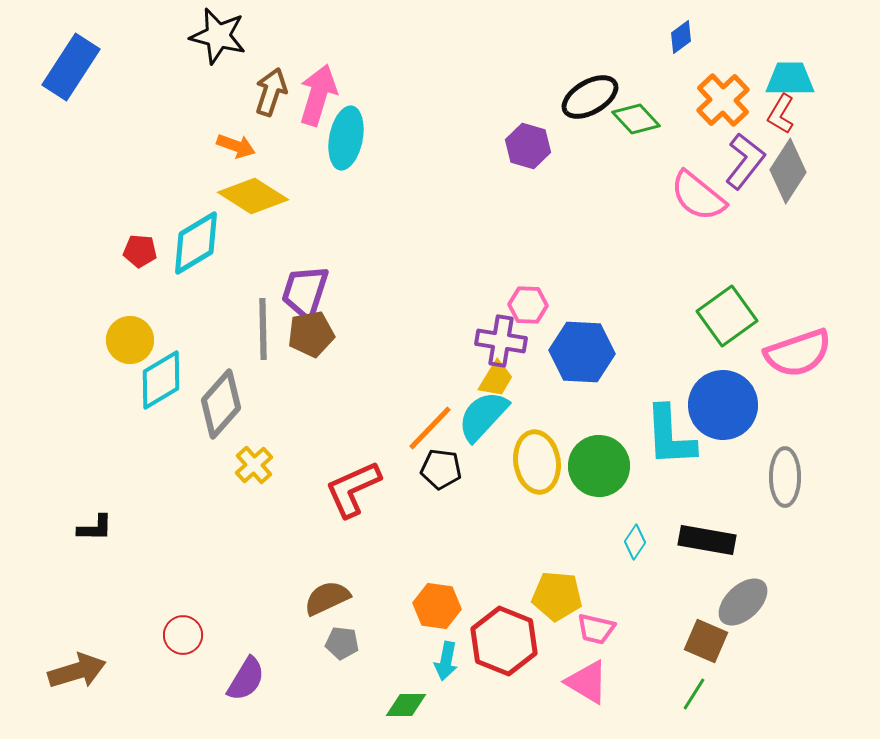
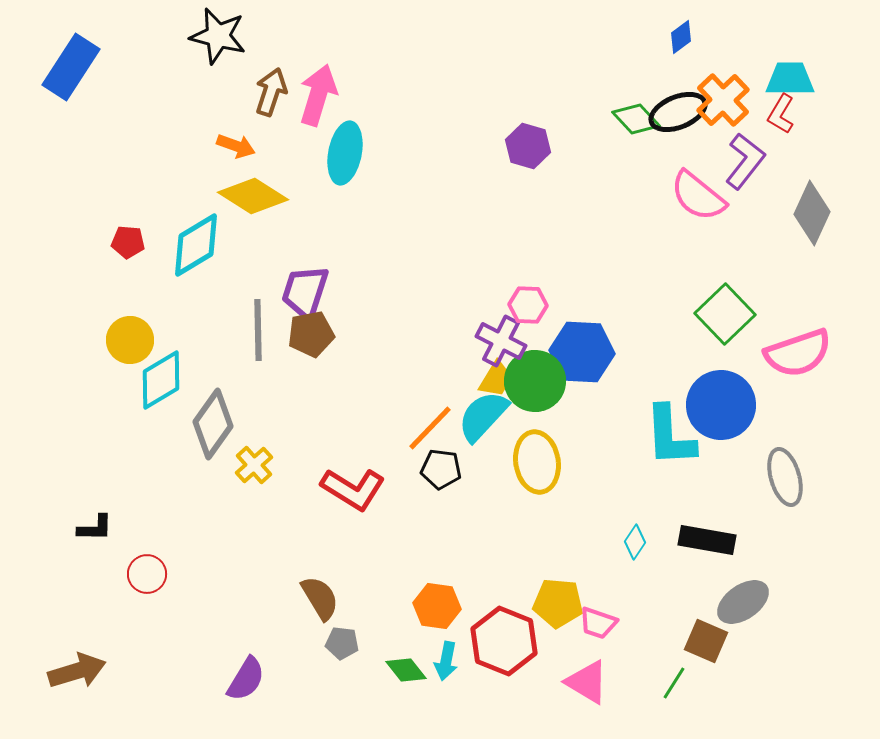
black ellipse at (590, 97): moved 88 px right, 15 px down; rotated 8 degrees clockwise
cyan ellipse at (346, 138): moved 1 px left, 15 px down
gray diamond at (788, 171): moved 24 px right, 42 px down; rotated 8 degrees counterclockwise
cyan diamond at (196, 243): moved 2 px down
red pentagon at (140, 251): moved 12 px left, 9 px up
green square at (727, 316): moved 2 px left, 2 px up; rotated 8 degrees counterclockwise
gray line at (263, 329): moved 5 px left, 1 px down
purple cross at (501, 341): rotated 18 degrees clockwise
gray diamond at (221, 404): moved 8 px left, 20 px down; rotated 6 degrees counterclockwise
blue circle at (723, 405): moved 2 px left
green circle at (599, 466): moved 64 px left, 85 px up
gray ellipse at (785, 477): rotated 16 degrees counterclockwise
red L-shape at (353, 489): rotated 124 degrees counterclockwise
yellow pentagon at (557, 596): moved 1 px right, 7 px down
brown semicircle at (327, 598): moved 7 px left; rotated 84 degrees clockwise
gray ellipse at (743, 602): rotated 8 degrees clockwise
pink trapezoid at (596, 629): moved 2 px right, 6 px up; rotated 6 degrees clockwise
red circle at (183, 635): moved 36 px left, 61 px up
green line at (694, 694): moved 20 px left, 11 px up
green diamond at (406, 705): moved 35 px up; rotated 51 degrees clockwise
